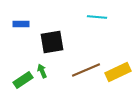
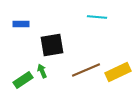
black square: moved 3 px down
